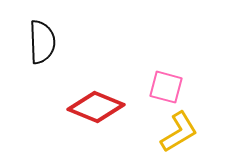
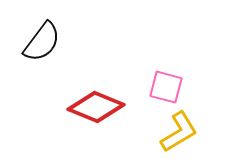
black semicircle: rotated 39 degrees clockwise
